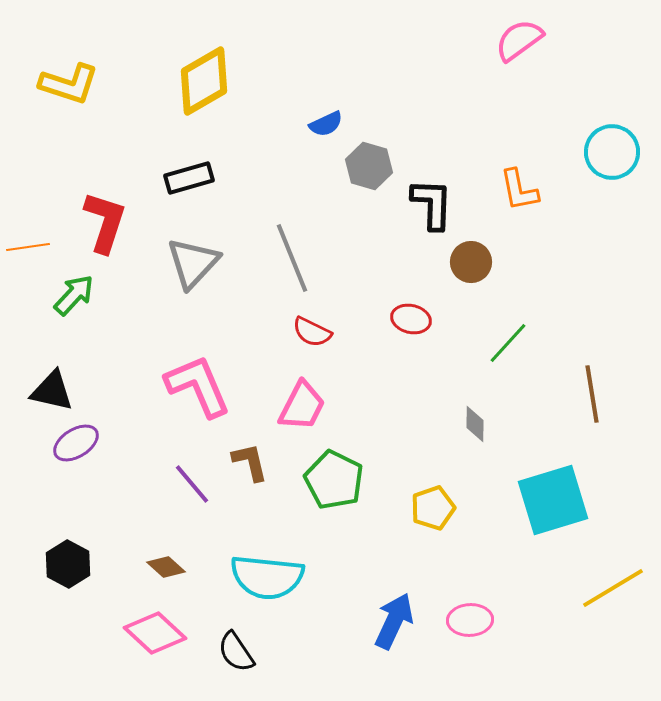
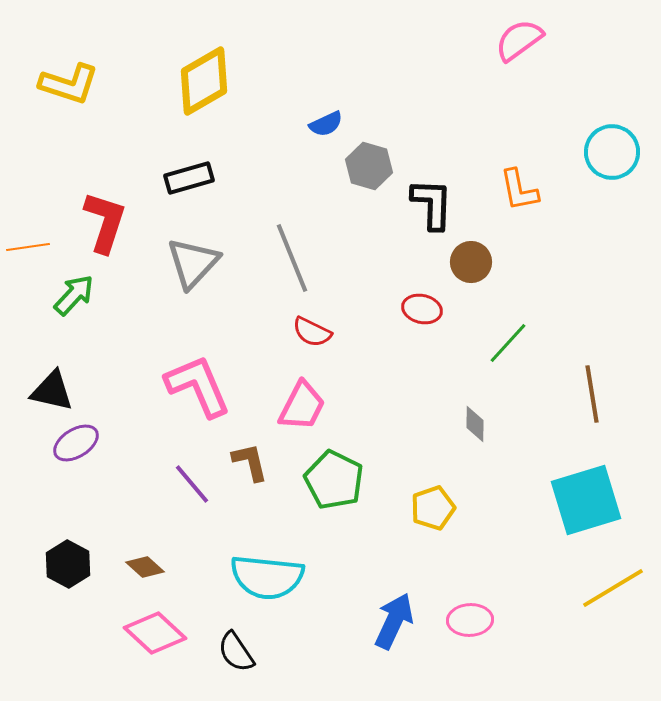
red ellipse: moved 11 px right, 10 px up
cyan square: moved 33 px right
brown diamond: moved 21 px left
